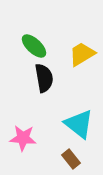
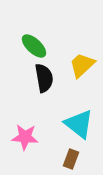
yellow trapezoid: moved 11 px down; rotated 12 degrees counterclockwise
pink star: moved 2 px right, 1 px up
brown rectangle: rotated 60 degrees clockwise
